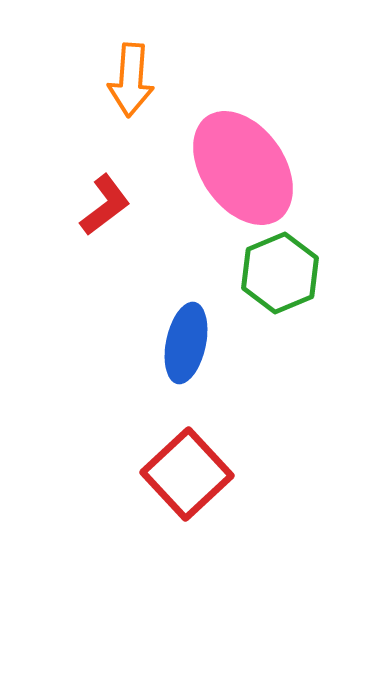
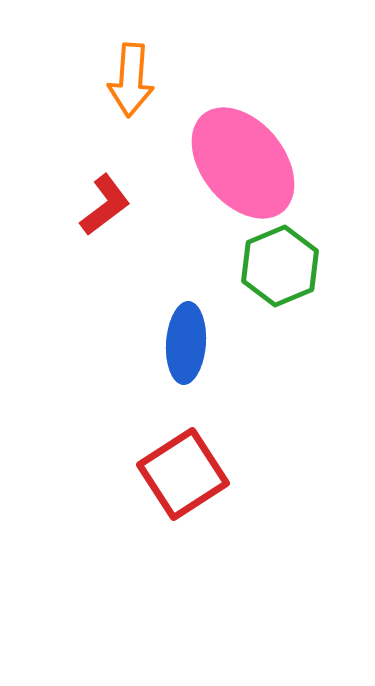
pink ellipse: moved 5 px up; rotated 4 degrees counterclockwise
green hexagon: moved 7 px up
blue ellipse: rotated 8 degrees counterclockwise
red square: moved 4 px left; rotated 10 degrees clockwise
